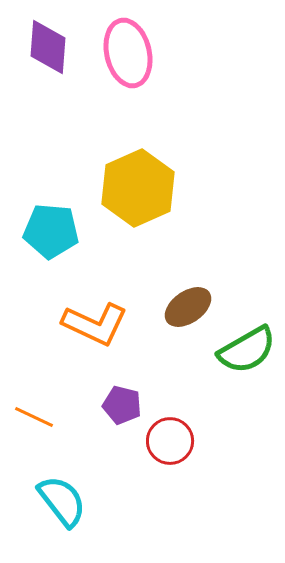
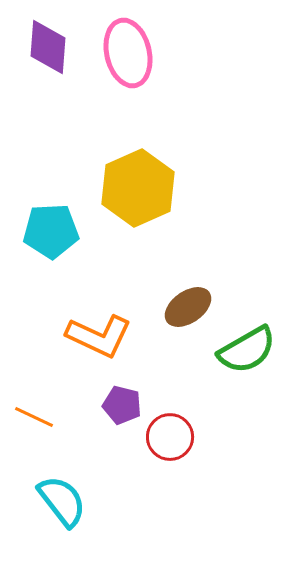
cyan pentagon: rotated 8 degrees counterclockwise
orange L-shape: moved 4 px right, 12 px down
red circle: moved 4 px up
